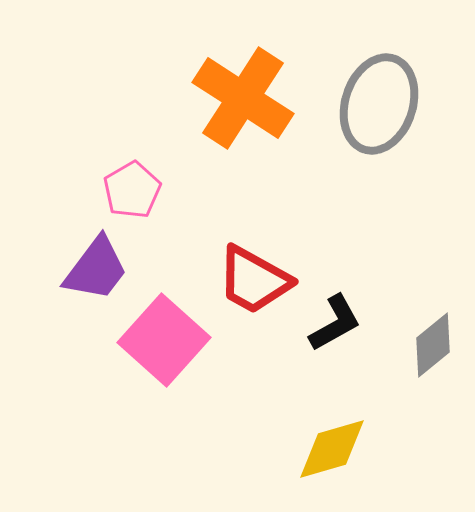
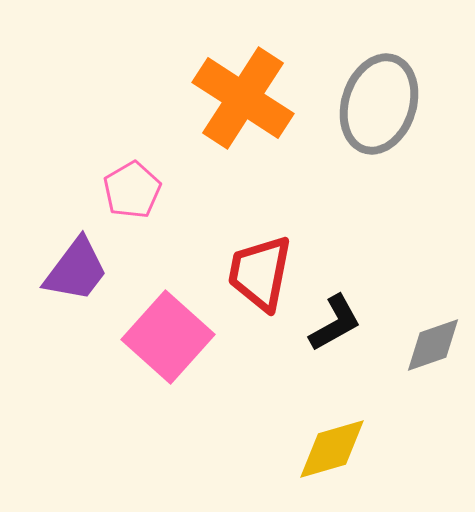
purple trapezoid: moved 20 px left, 1 px down
red trapezoid: moved 6 px right, 7 px up; rotated 72 degrees clockwise
pink square: moved 4 px right, 3 px up
gray diamond: rotated 20 degrees clockwise
